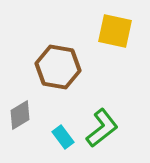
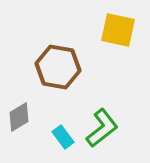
yellow square: moved 3 px right, 1 px up
gray diamond: moved 1 px left, 2 px down
